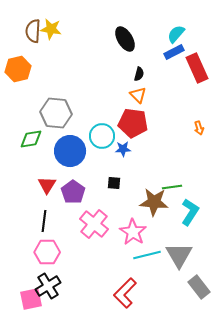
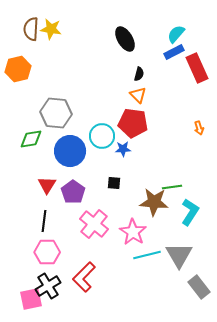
brown semicircle: moved 2 px left, 2 px up
red L-shape: moved 41 px left, 16 px up
